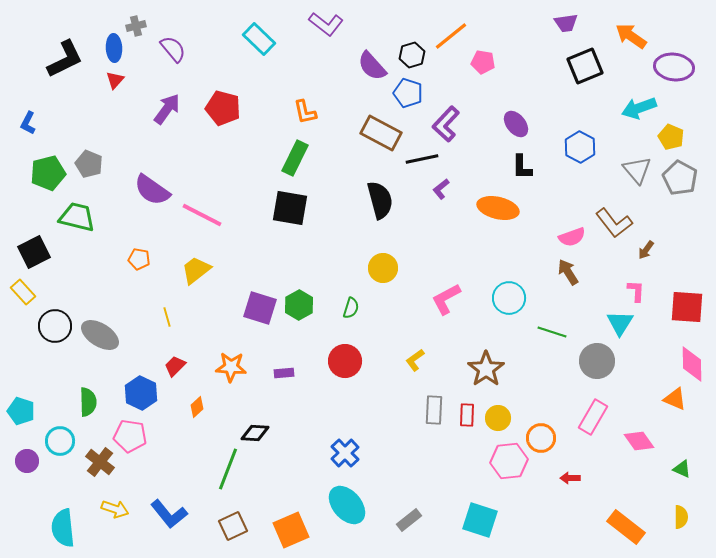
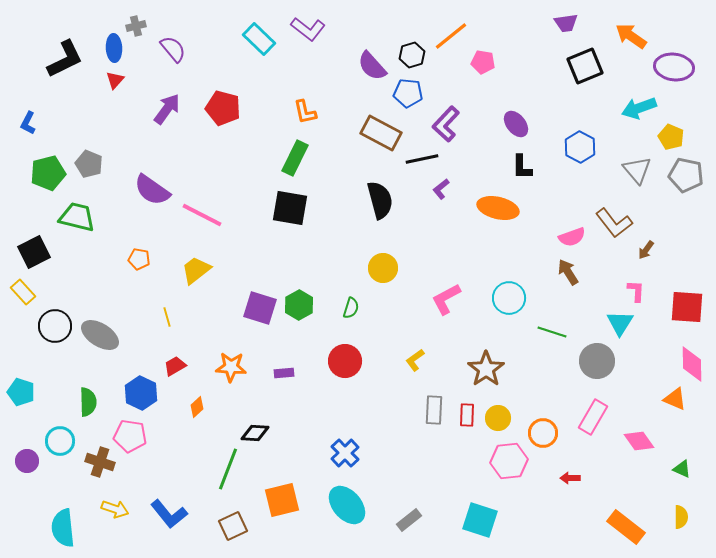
purple L-shape at (326, 24): moved 18 px left, 5 px down
blue pentagon at (408, 93): rotated 12 degrees counterclockwise
gray pentagon at (680, 178): moved 6 px right, 3 px up; rotated 16 degrees counterclockwise
red trapezoid at (175, 366): rotated 15 degrees clockwise
cyan pentagon at (21, 411): moved 19 px up
orange circle at (541, 438): moved 2 px right, 5 px up
brown cross at (100, 462): rotated 20 degrees counterclockwise
orange square at (291, 530): moved 9 px left, 30 px up; rotated 9 degrees clockwise
